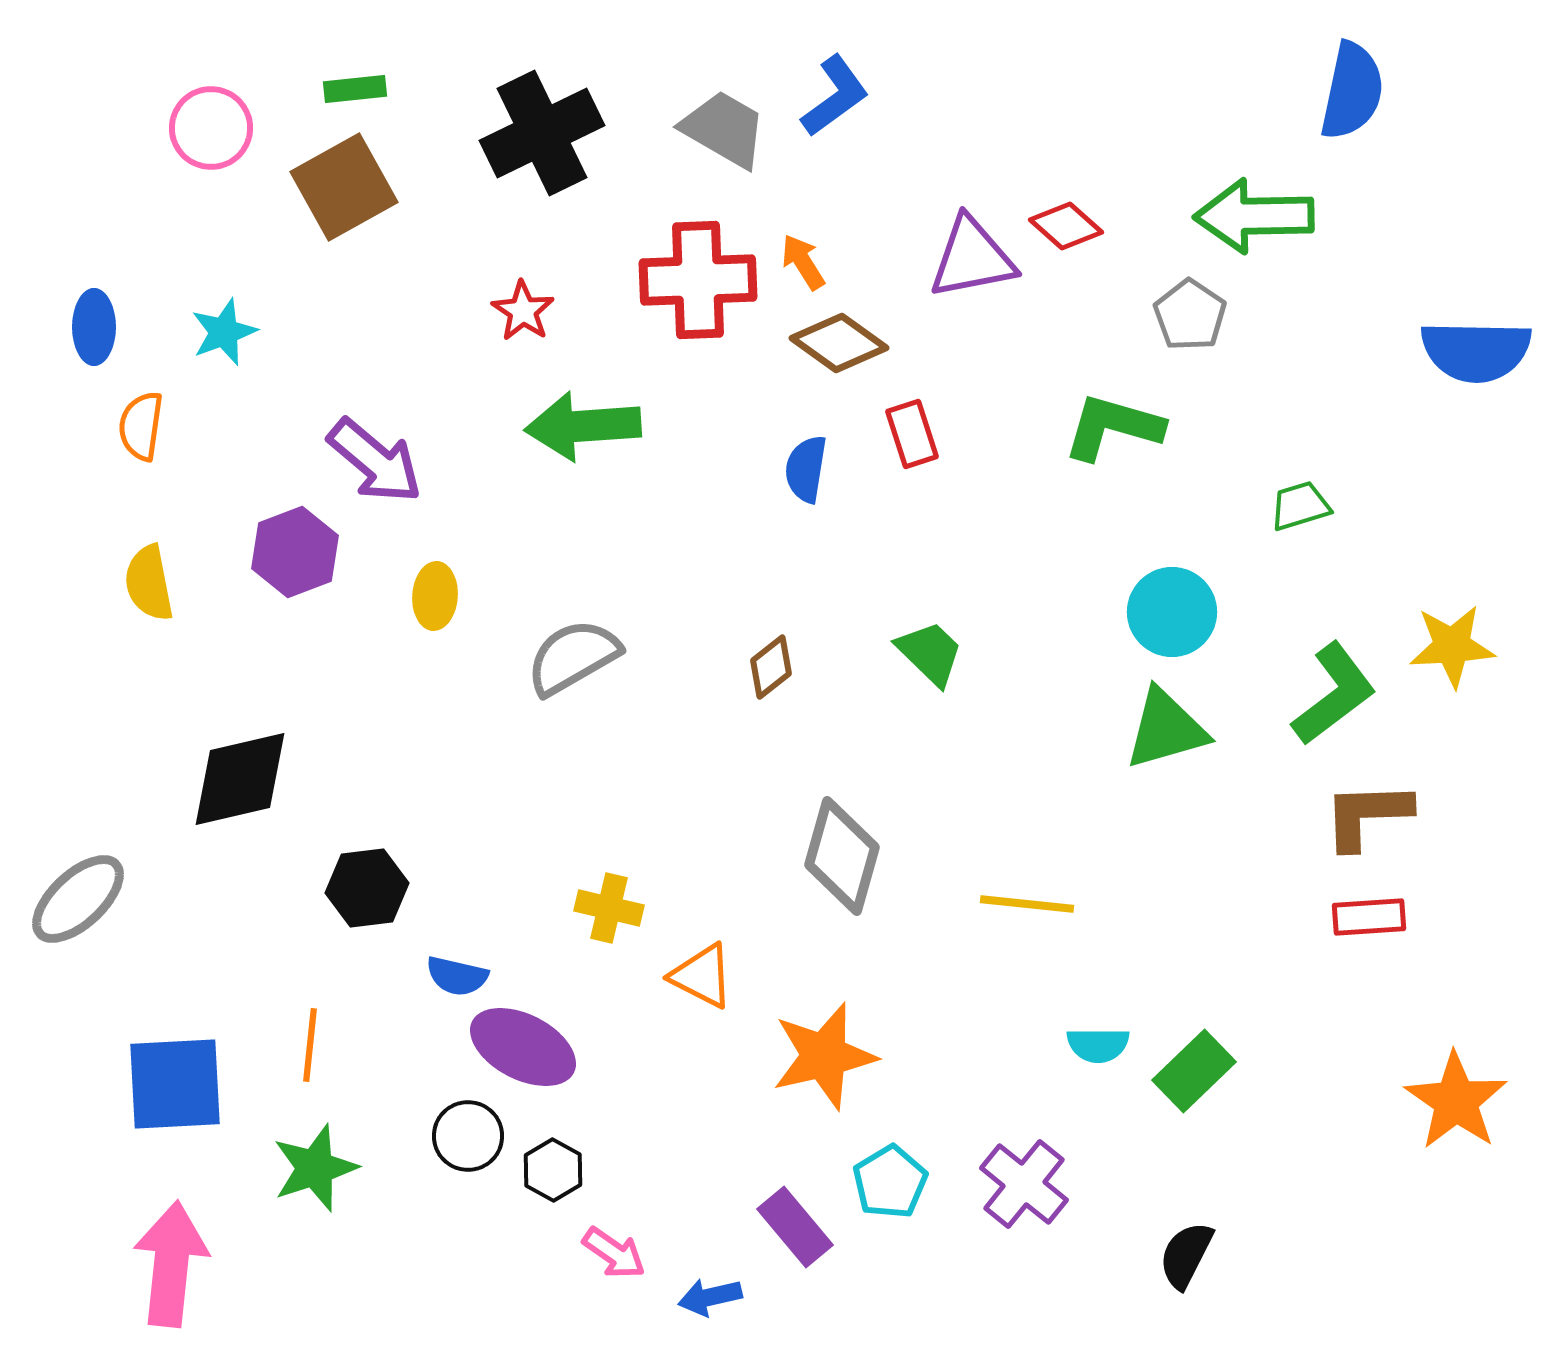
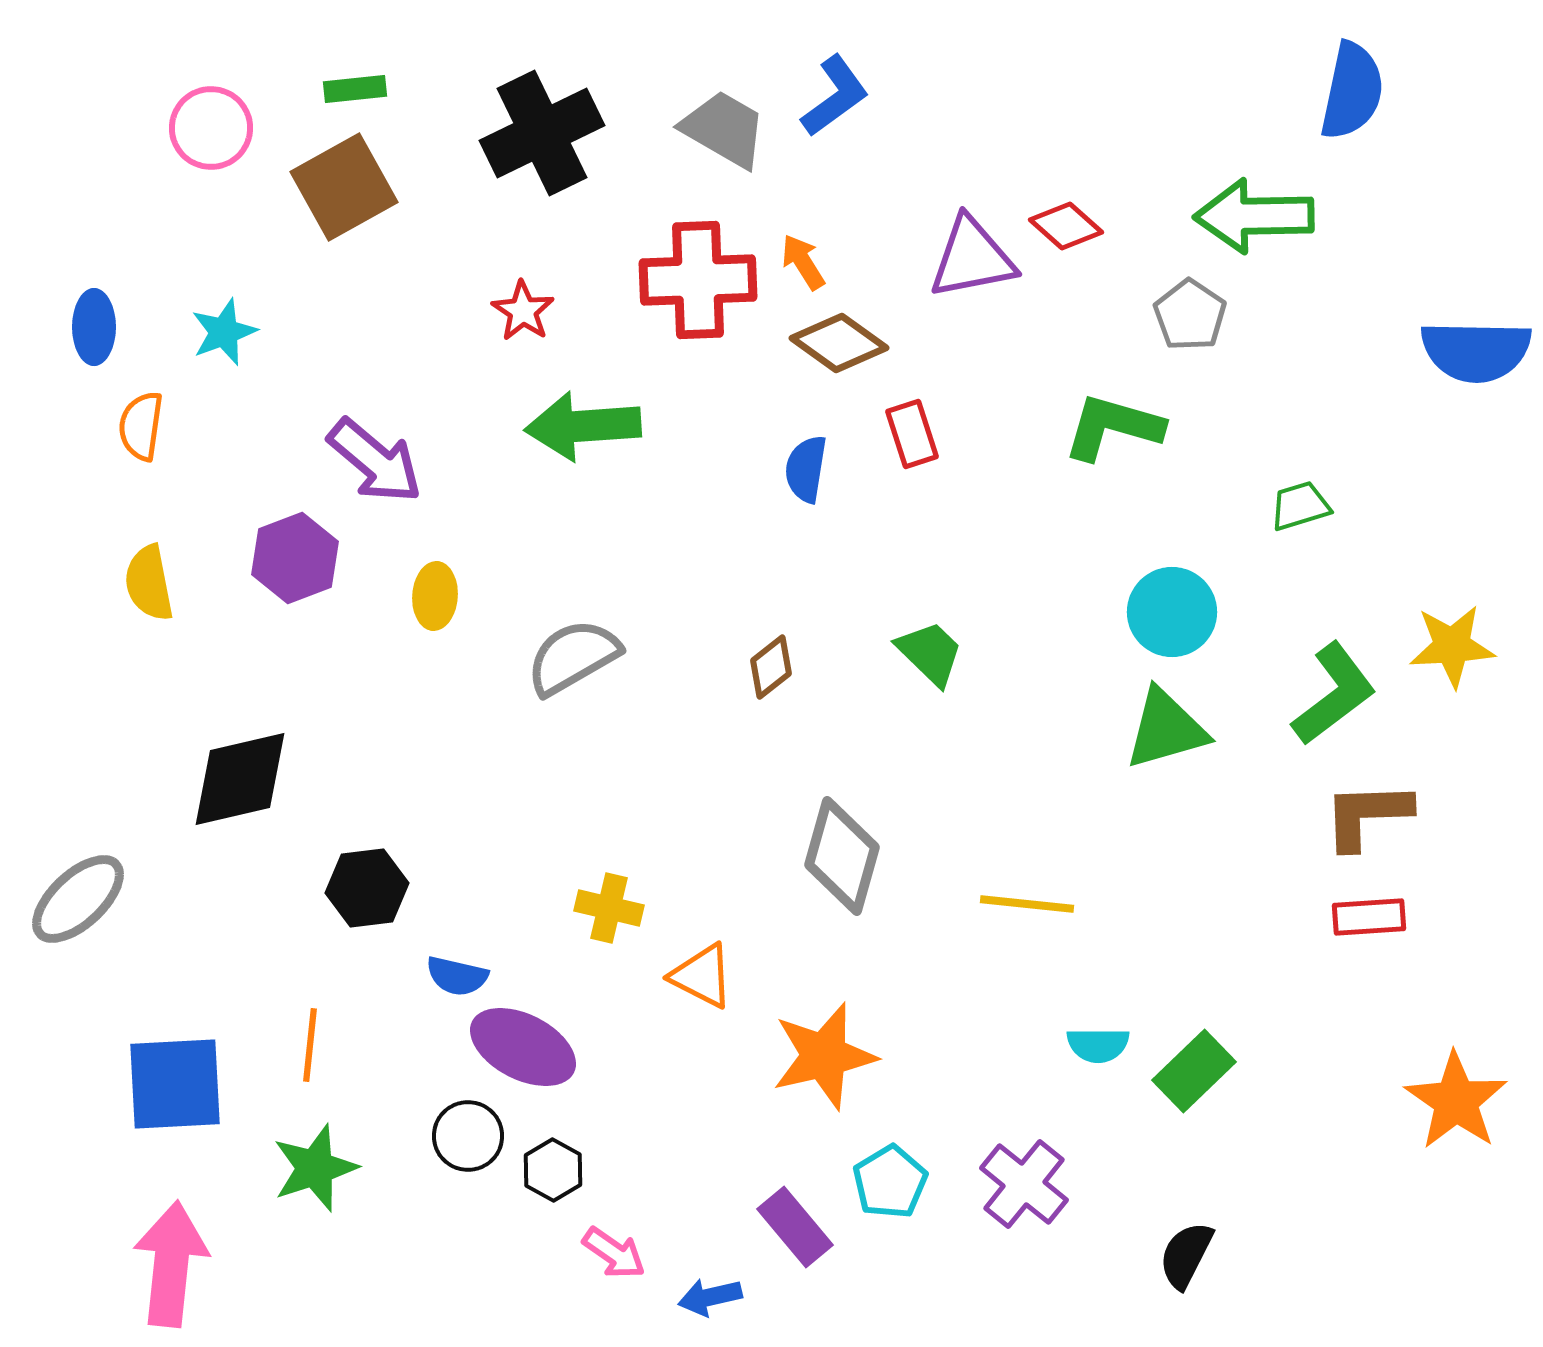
purple hexagon at (295, 552): moved 6 px down
